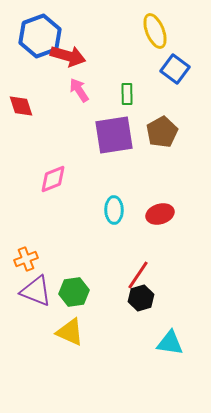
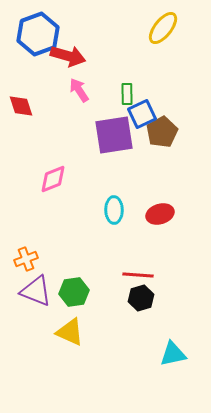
yellow ellipse: moved 8 px right, 3 px up; rotated 60 degrees clockwise
blue hexagon: moved 2 px left, 2 px up
blue square: moved 33 px left, 45 px down; rotated 28 degrees clockwise
red line: rotated 60 degrees clockwise
cyan triangle: moved 3 px right, 11 px down; rotated 20 degrees counterclockwise
